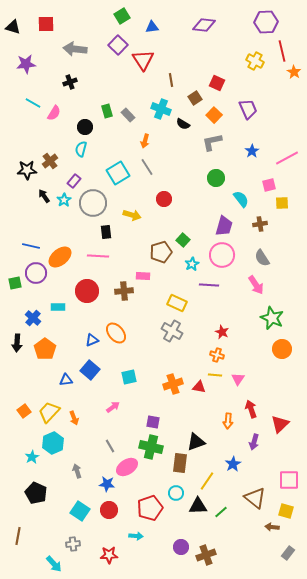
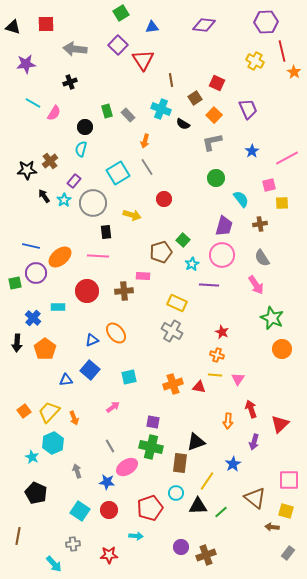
green square at (122, 16): moved 1 px left, 3 px up
cyan star at (32, 457): rotated 16 degrees counterclockwise
blue star at (107, 484): moved 2 px up
